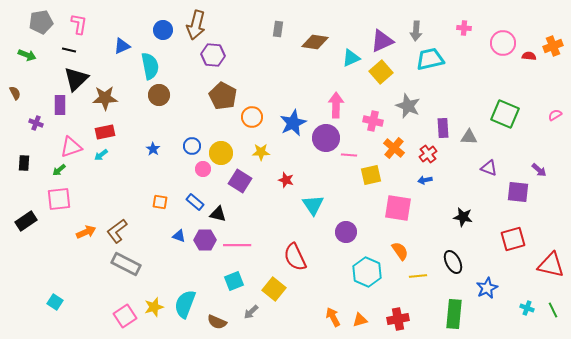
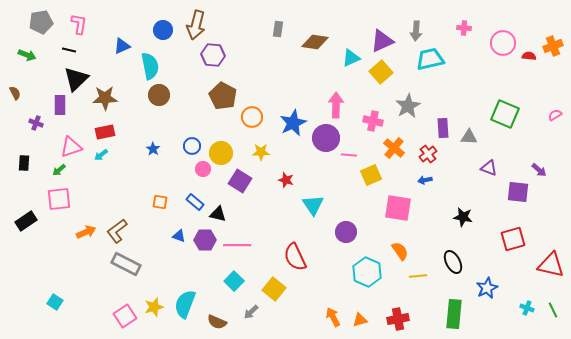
gray star at (408, 106): rotated 20 degrees clockwise
yellow square at (371, 175): rotated 10 degrees counterclockwise
cyan square at (234, 281): rotated 24 degrees counterclockwise
